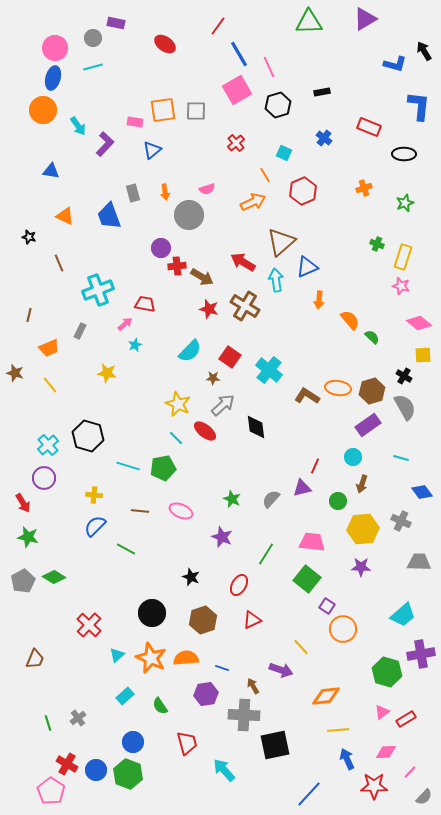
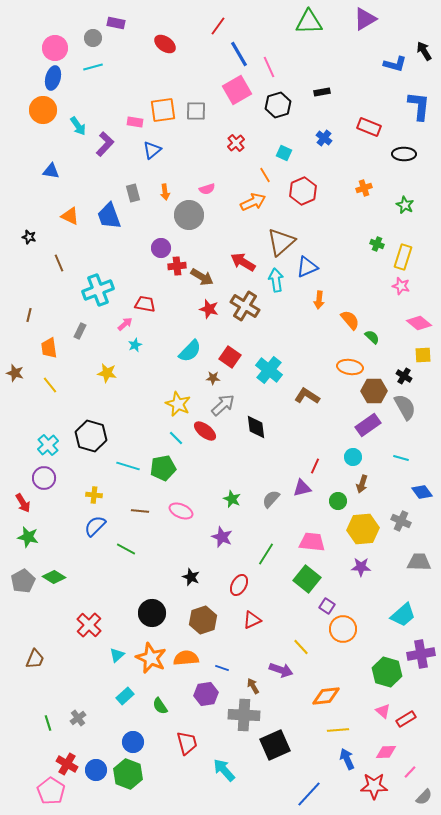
green star at (405, 203): moved 2 px down; rotated 24 degrees counterclockwise
orange triangle at (65, 216): moved 5 px right
orange trapezoid at (49, 348): rotated 105 degrees clockwise
orange ellipse at (338, 388): moved 12 px right, 21 px up
brown hexagon at (372, 391): moved 2 px right; rotated 15 degrees clockwise
black hexagon at (88, 436): moved 3 px right
pink triangle at (382, 712): moved 1 px right, 1 px up; rotated 42 degrees counterclockwise
black square at (275, 745): rotated 12 degrees counterclockwise
